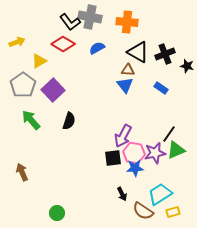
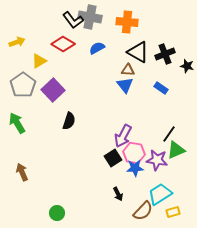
black L-shape: moved 3 px right, 2 px up
green arrow: moved 14 px left, 3 px down; rotated 10 degrees clockwise
purple star: moved 2 px right, 7 px down; rotated 20 degrees clockwise
black square: rotated 24 degrees counterclockwise
black arrow: moved 4 px left
brown semicircle: rotated 80 degrees counterclockwise
